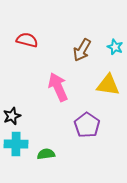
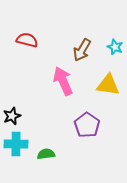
pink arrow: moved 5 px right, 6 px up
